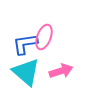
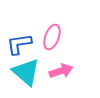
pink ellipse: moved 8 px right
blue L-shape: moved 6 px left
